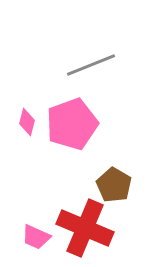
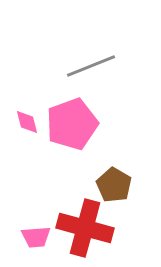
gray line: moved 1 px down
pink diamond: rotated 28 degrees counterclockwise
red cross: rotated 8 degrees counterclockwise
pink trapezoid: rotated 28 degrees counterclockwise
